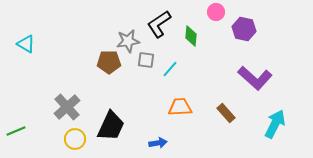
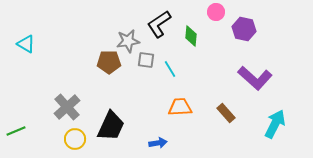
cyan line: rotated 72 degrees counterclockwise
